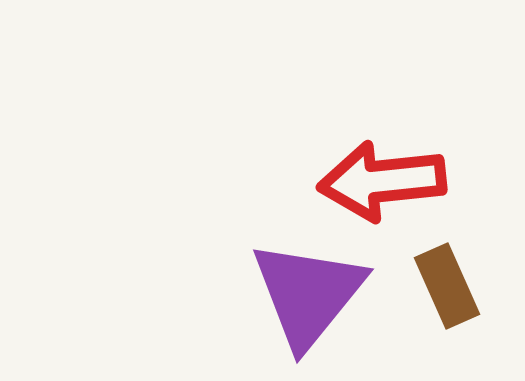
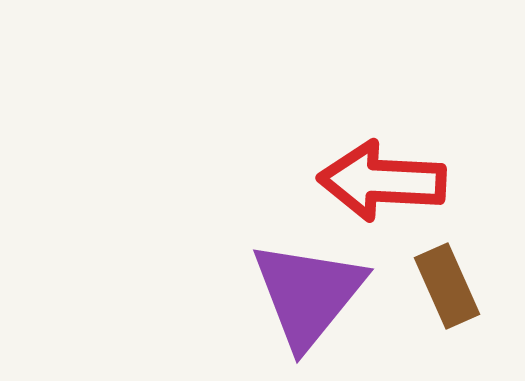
red arrow: rotated 9 degrees clockwise
